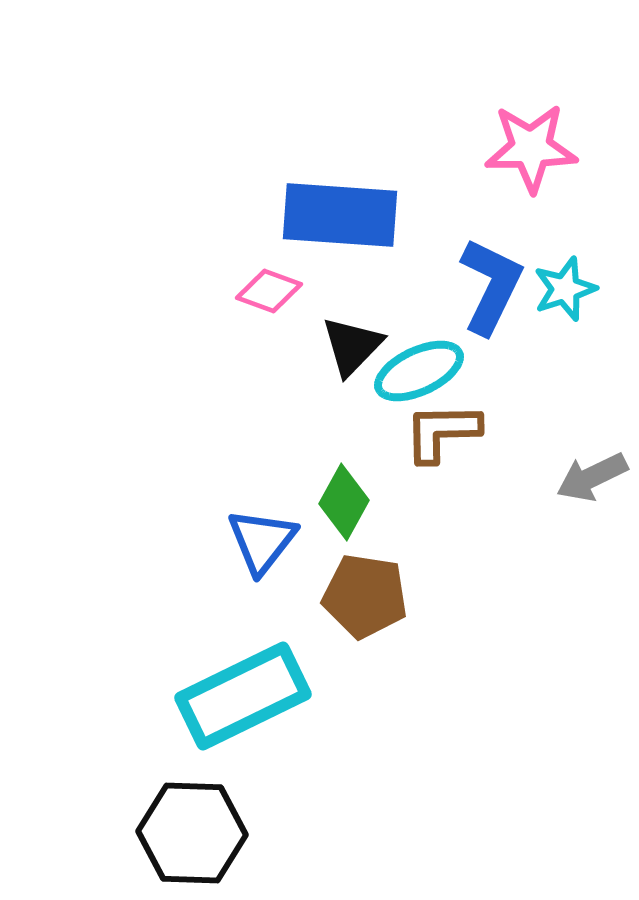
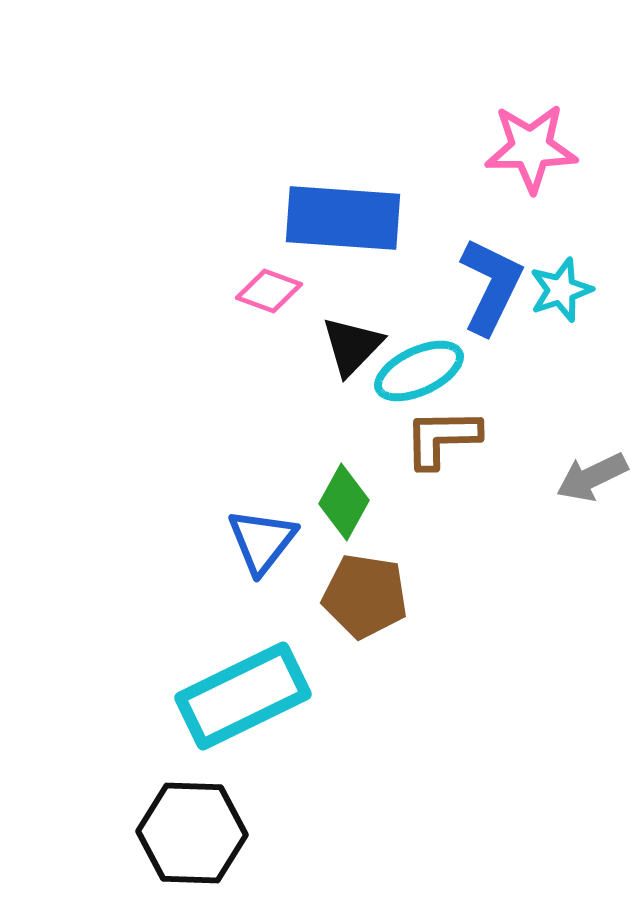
blue rectangle: moved 3 px right, 3 px down
cyan star: moved 4 px left, 1 px down
brown L-shape: moved 6 px down
